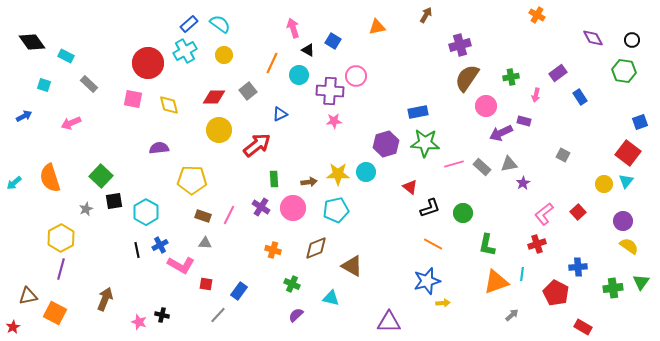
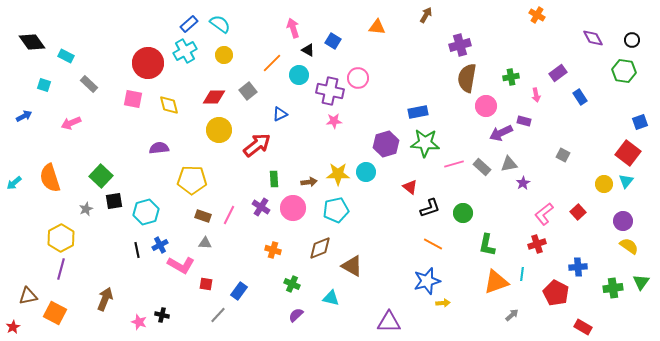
orange triangle at (377, 27): rotated 18 degrees clockwise
orange line at (272, 63): rotated 20 degrees clockwise
pink circle at (356, 76): moved 2 px right, 2 px down
brown semicircle at (467, 78): rotated 24 degrees counterclockwise
purple cross at (330, 91): rotated 8 degrees clockwise
pink arrow at (536, 95): rotated 24 degrees counterclockwise
cyan hexagon at (146, 212): rotated 15 degrees clockwise
brown diamond at (316, 248): moved 4 px right
